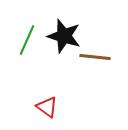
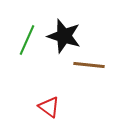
brown line: moved 6 px left, 8 px down
red triangle: moved 2 px right
